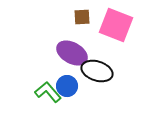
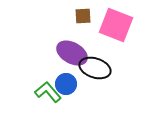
brown square: moved 1 px right, 1 px up
black ellipse: moved 2 px left, 3 px up
blue circle: moved 1 px left, 2 px up
